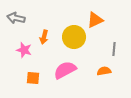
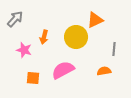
gray arrow: moved 1 px left, 1 px down; rotated 120 degrees clockwise
yellow circle: moved 2 px right
pink semicircle: moved 2 px left
